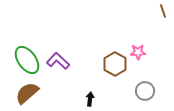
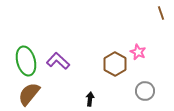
brown line: moved 2 px left, 2 px down
pink star: rotated 28 degrees clockwise
green ellipse: moved 1 px left, 1 px down; rotated 20 degrees clockwise
brown semicircle: moved 2 px right, 1 px down; rotated 10 degrees counterclockwise
